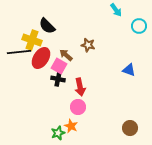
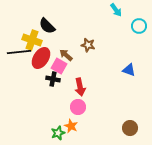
black cross: moved 5 px left
